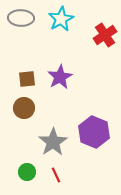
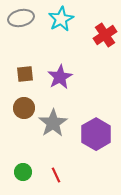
gray ellipse: rotated 15 degrees counterclockwise
brown square: moved 2 px left, 5 px up
purple hexagon: moved 2 px right, 2 px down; rotated 8 degrees clockwise
gray star: moved 19 px up
green circle: moved 4 px left
